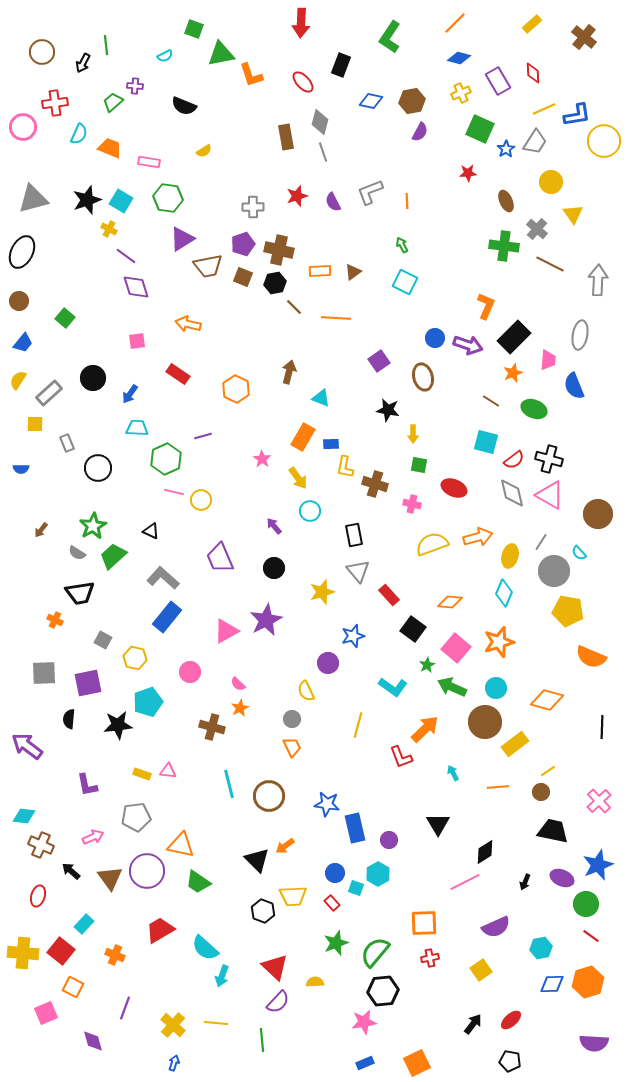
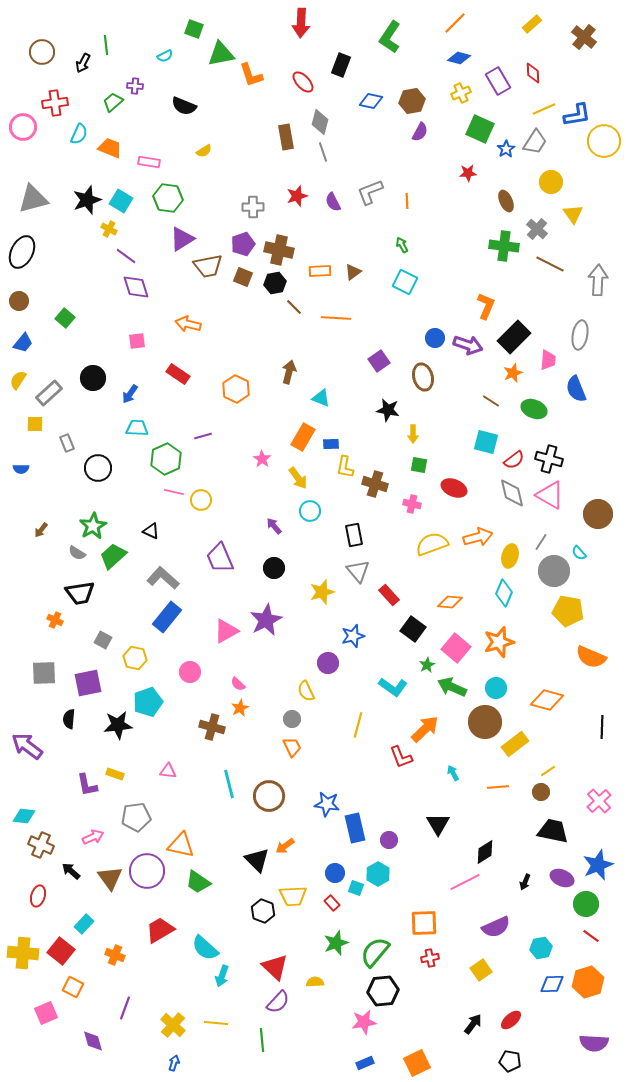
blue semicircle at (574, 386): moved 2 px right, 3 px down
yellow rectangle at (142, 774): moved 27 px left
